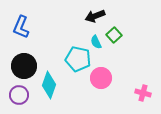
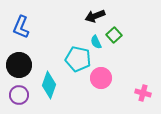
black circle: moved 5 px left, 1 px up
